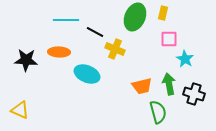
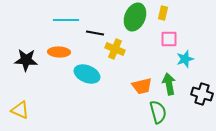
black line: moved 1 px down; rotated 18 degrees counterclockwise
cyan star: rotated 24 degrees clockwise
black cross: moved 8 px right
